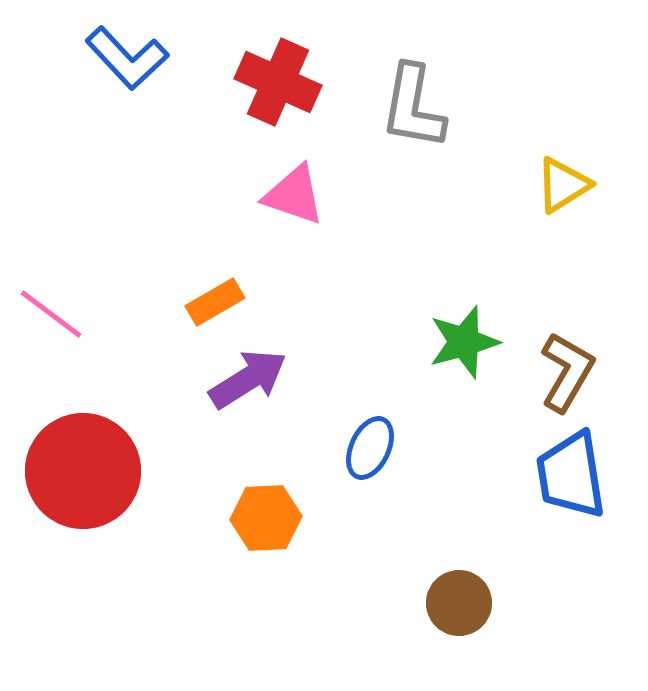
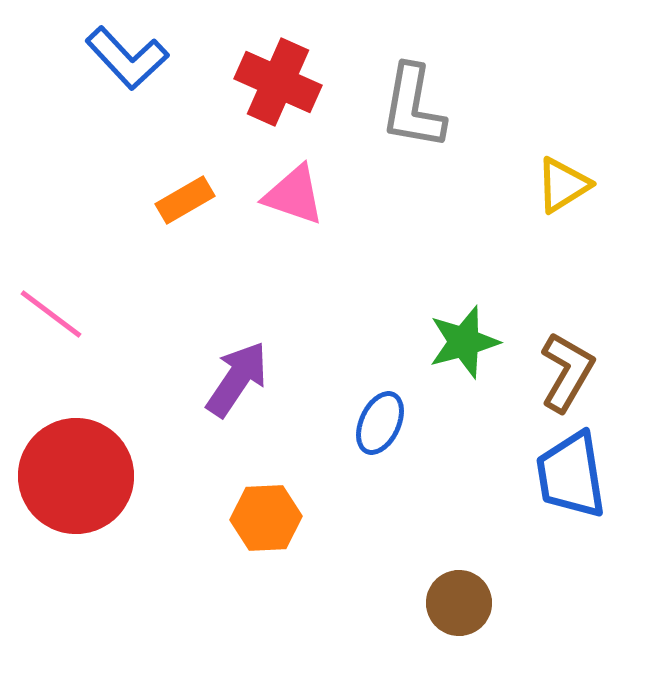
orange rectangle: moved 30 px left, 102 px up
purple arrow: moved 11 px left; rotated 24 degrees counterclockwise
blue ellipse: moved 10 px right, 25 px up
red circle: moved 7 px left, 5 px down
